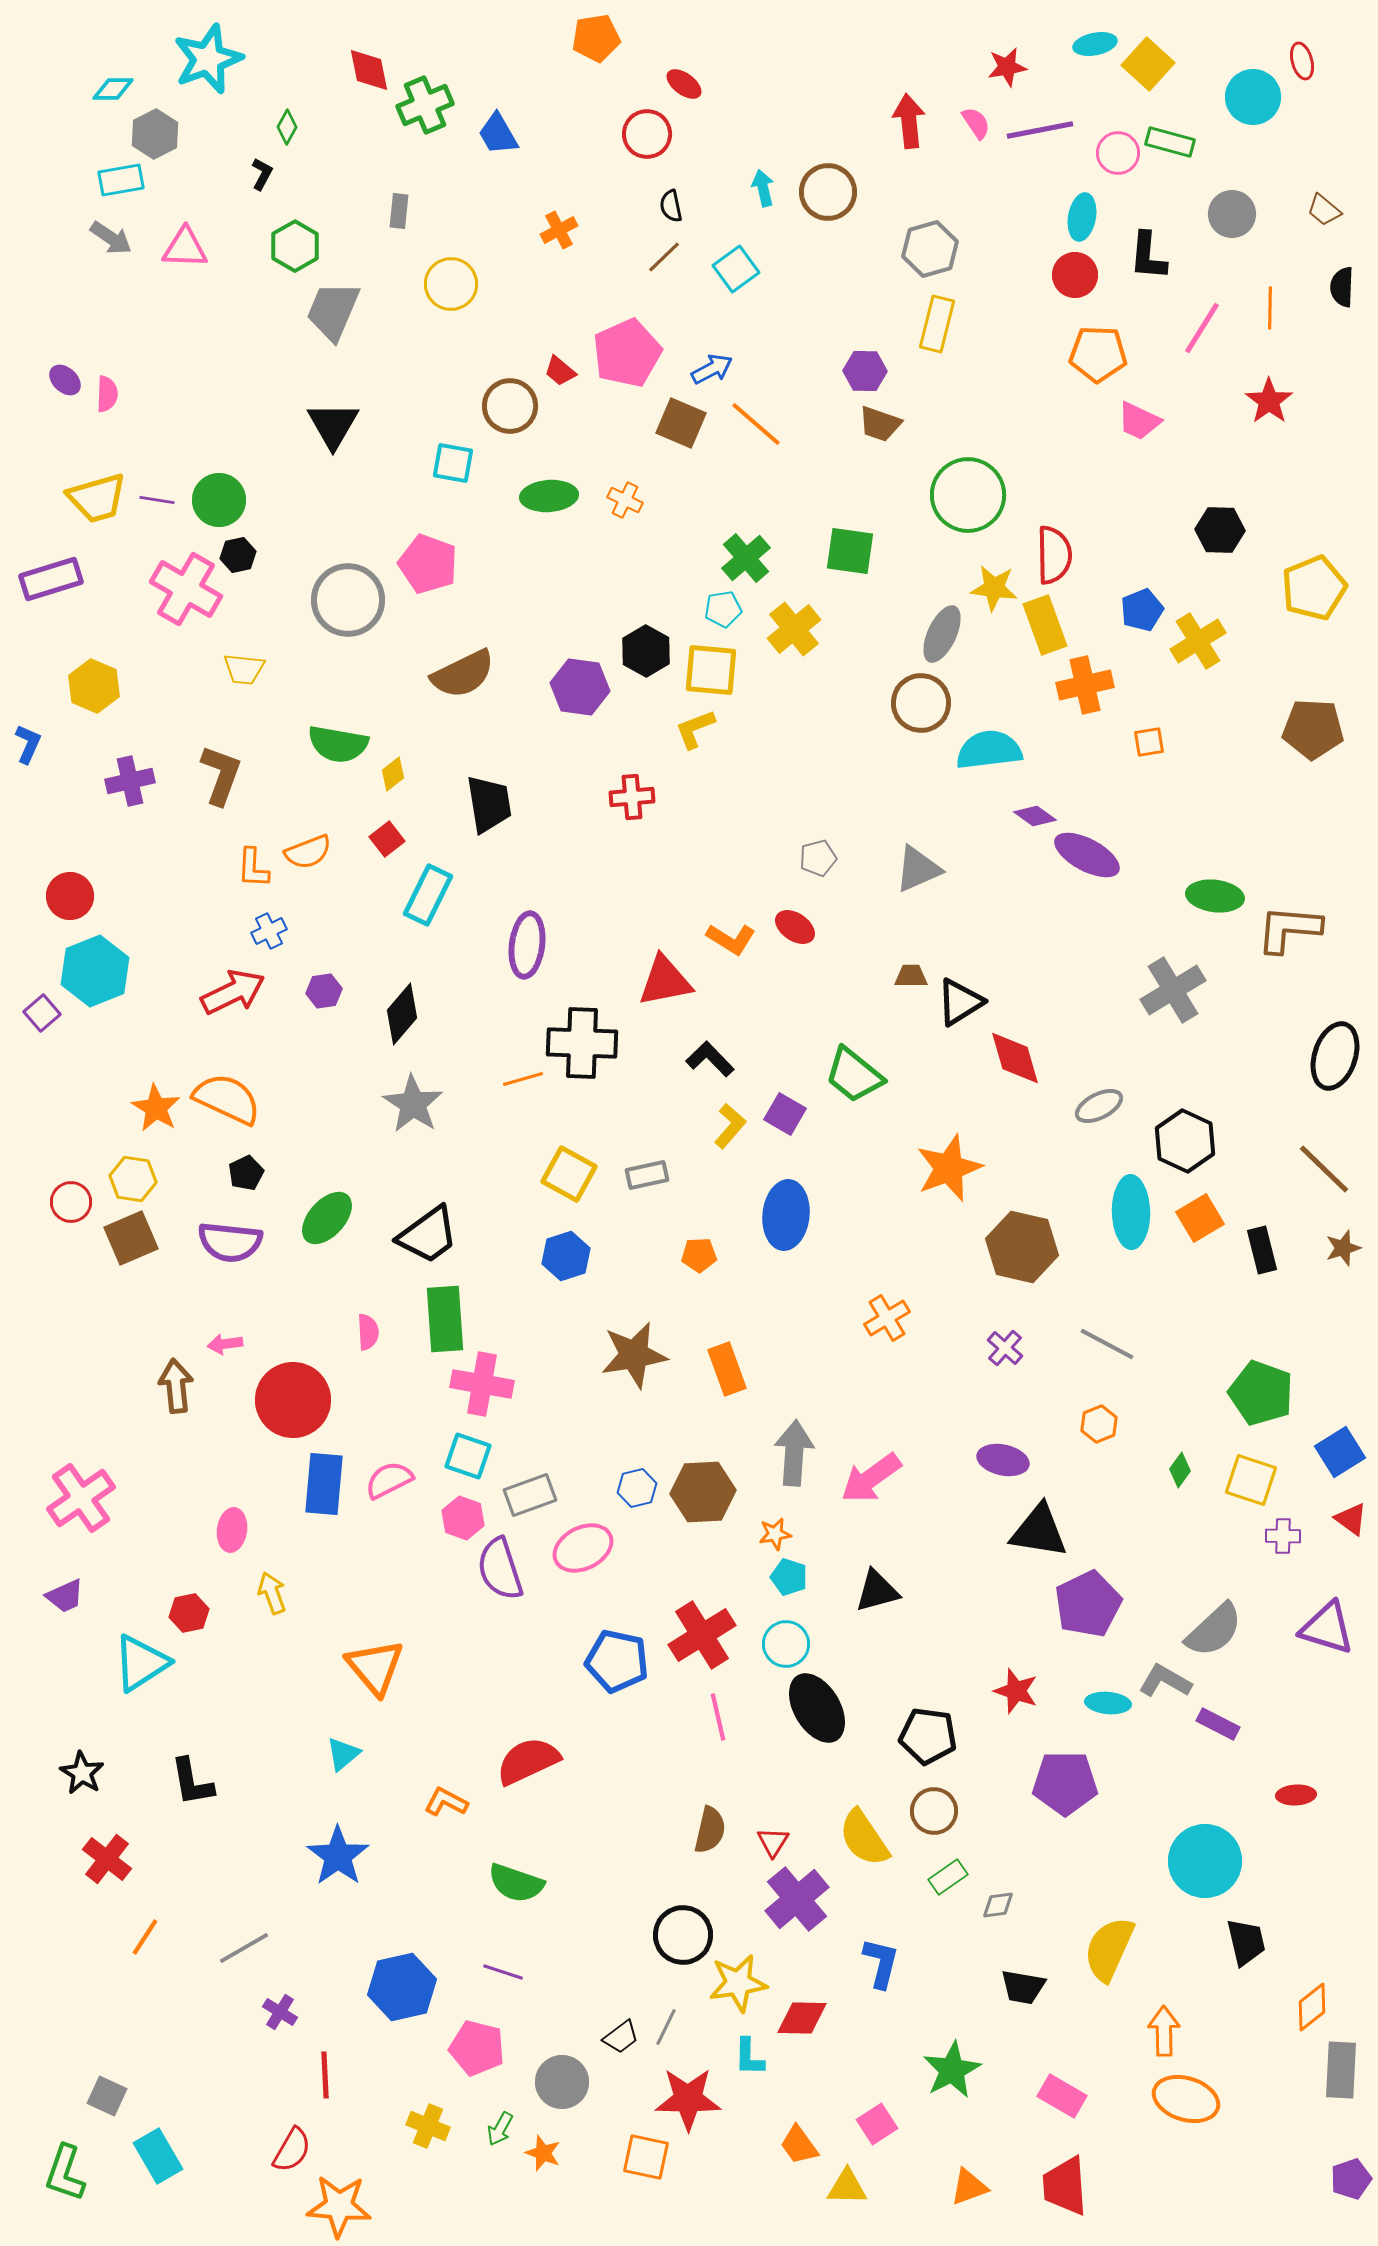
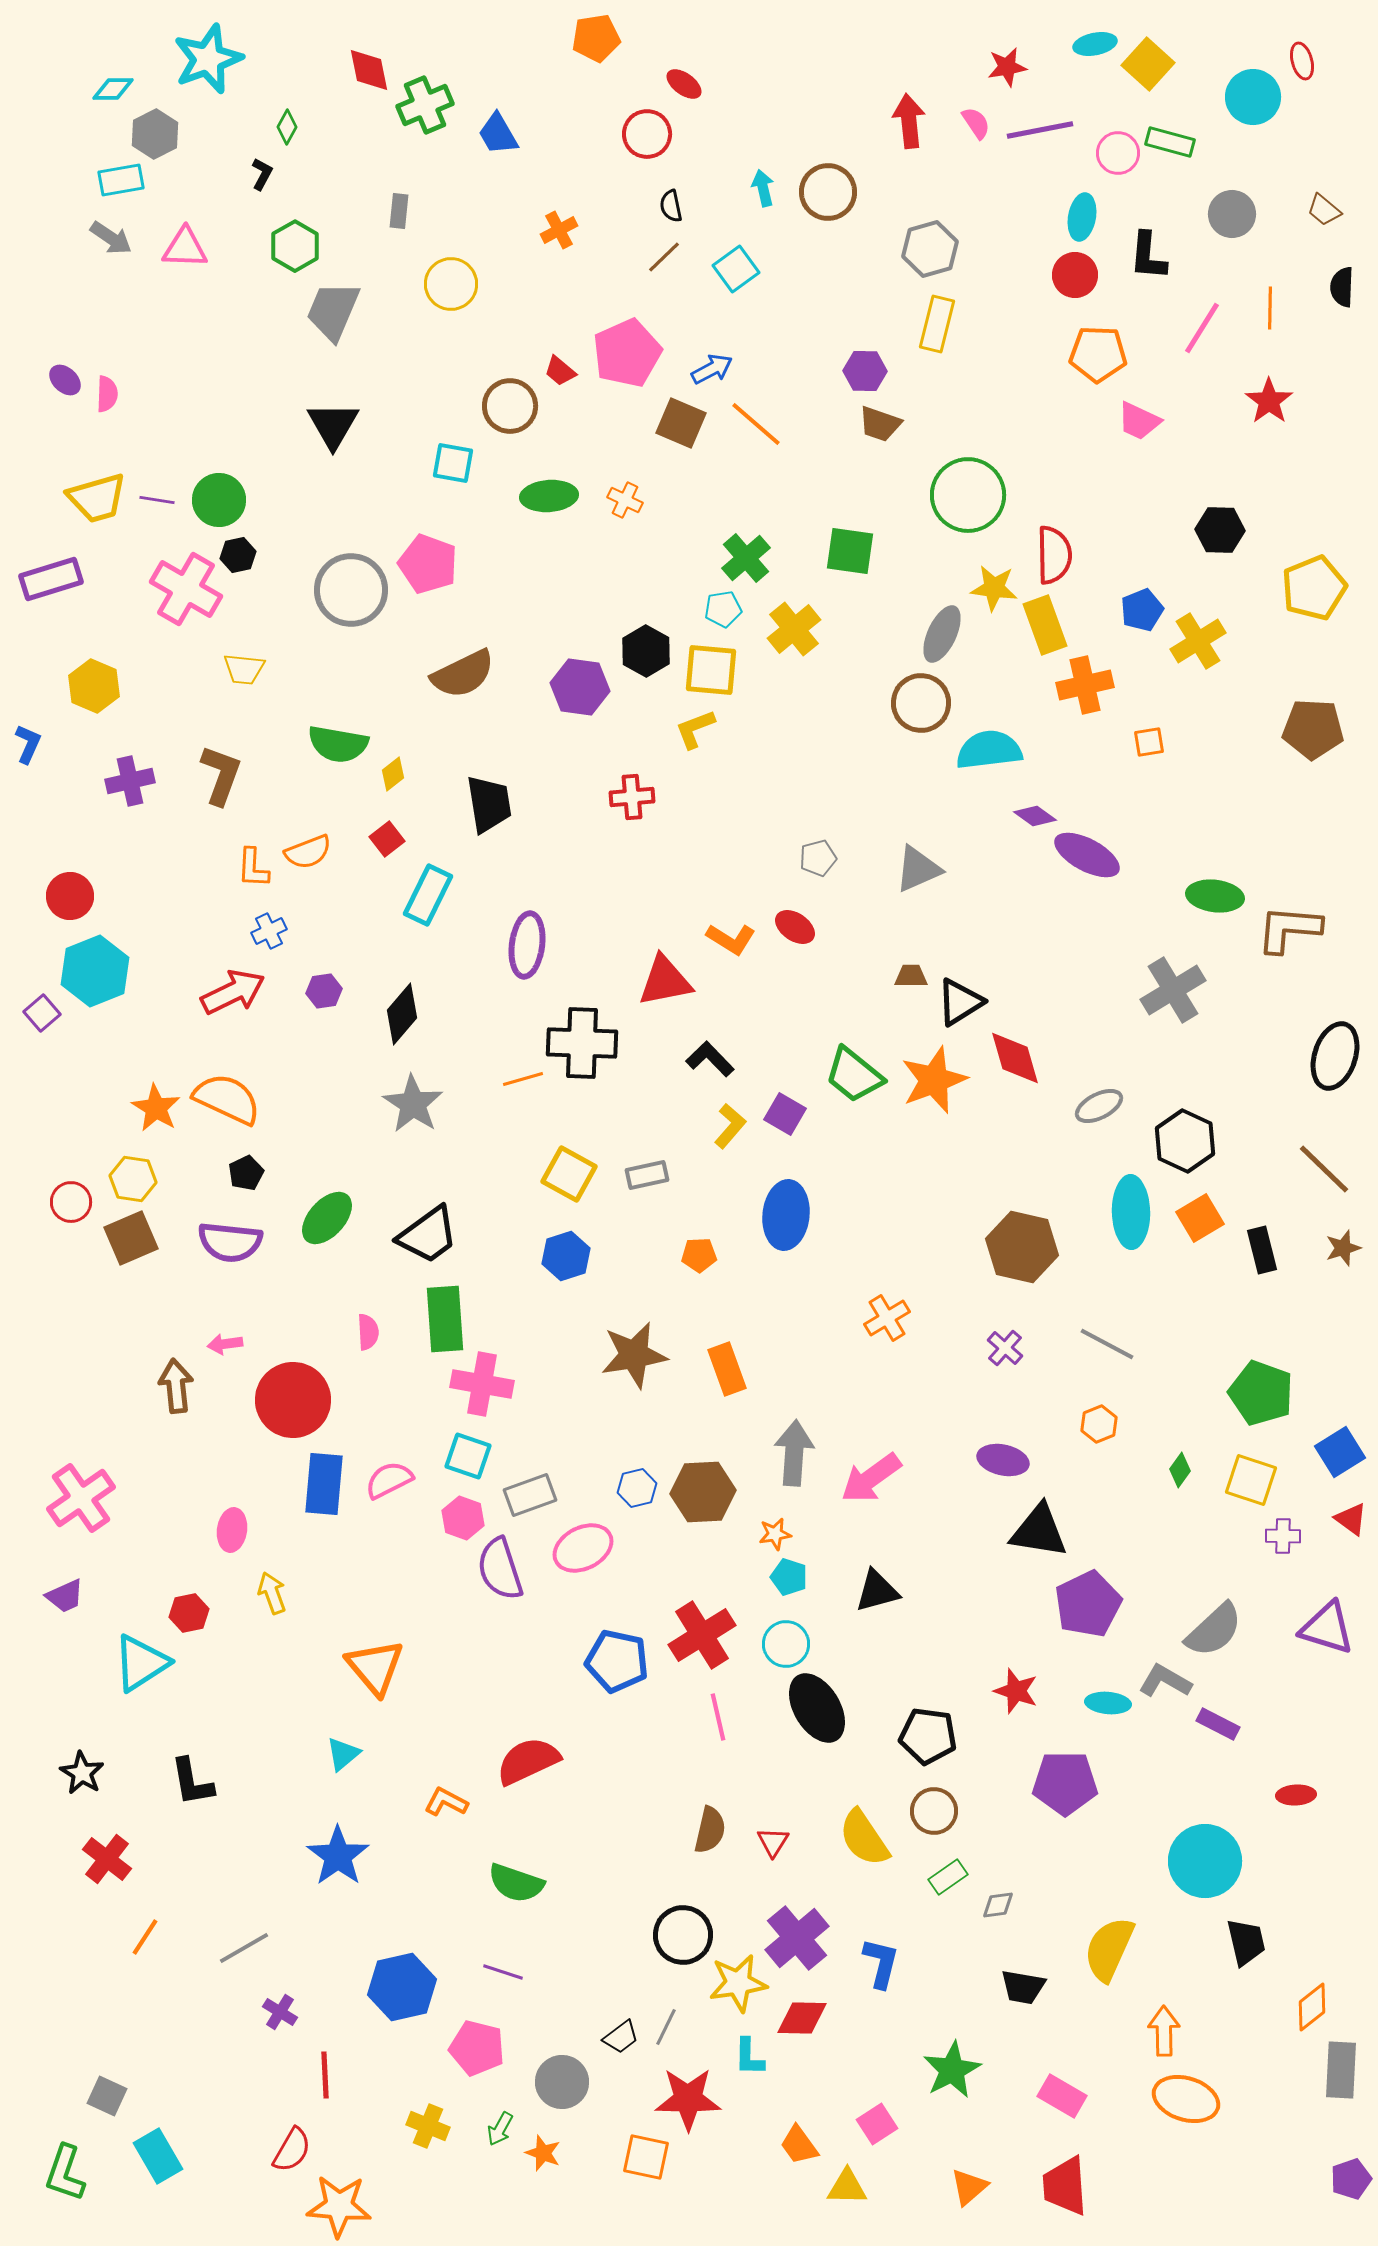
gray circle at (348, 600): moved 3 px right, 10 px up
orange star at (949, 1168): moved 15 px left, 88 px up
purple cross at (797, 1899): moved 39 px down
orange triangle at (969, 2187): rotated 21 degrees counterclockwise
